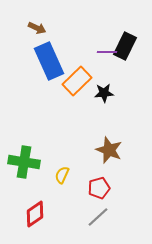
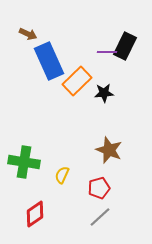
brown arrow: moved 9 px left, 6 px down
gray line: moved 2 px right
